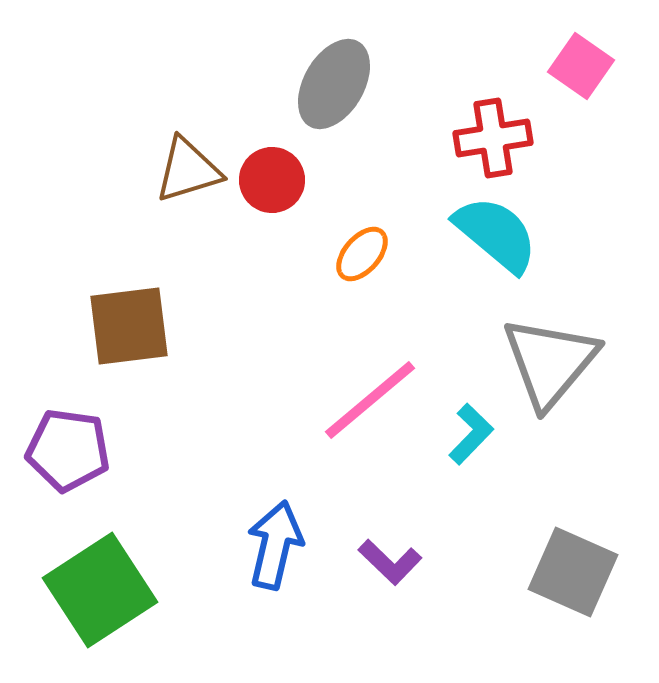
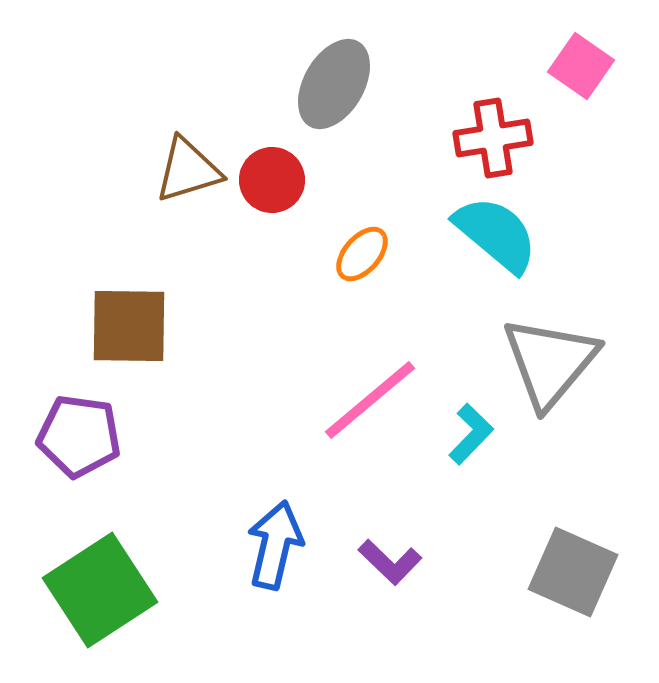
brown square: rotated 8 degrees clockwise
purple pentagon: moved 11 px right, 14 px up
